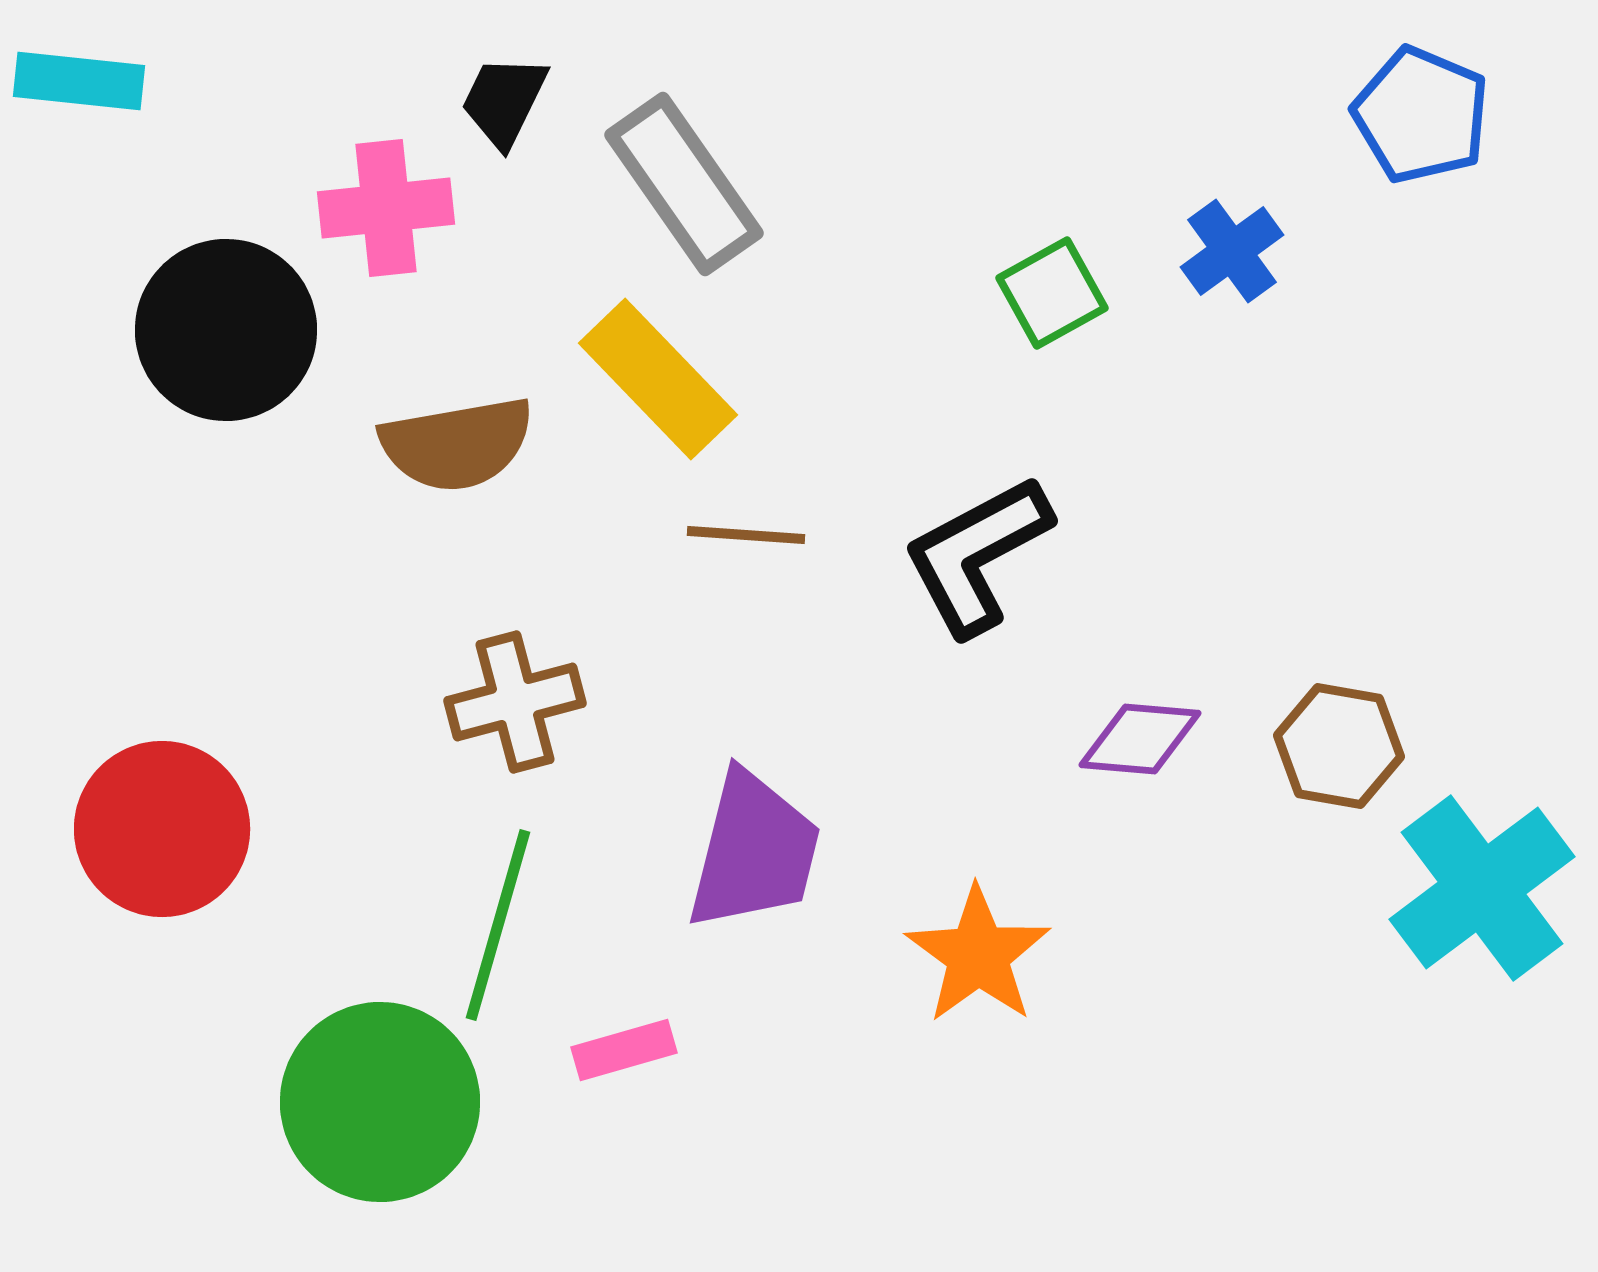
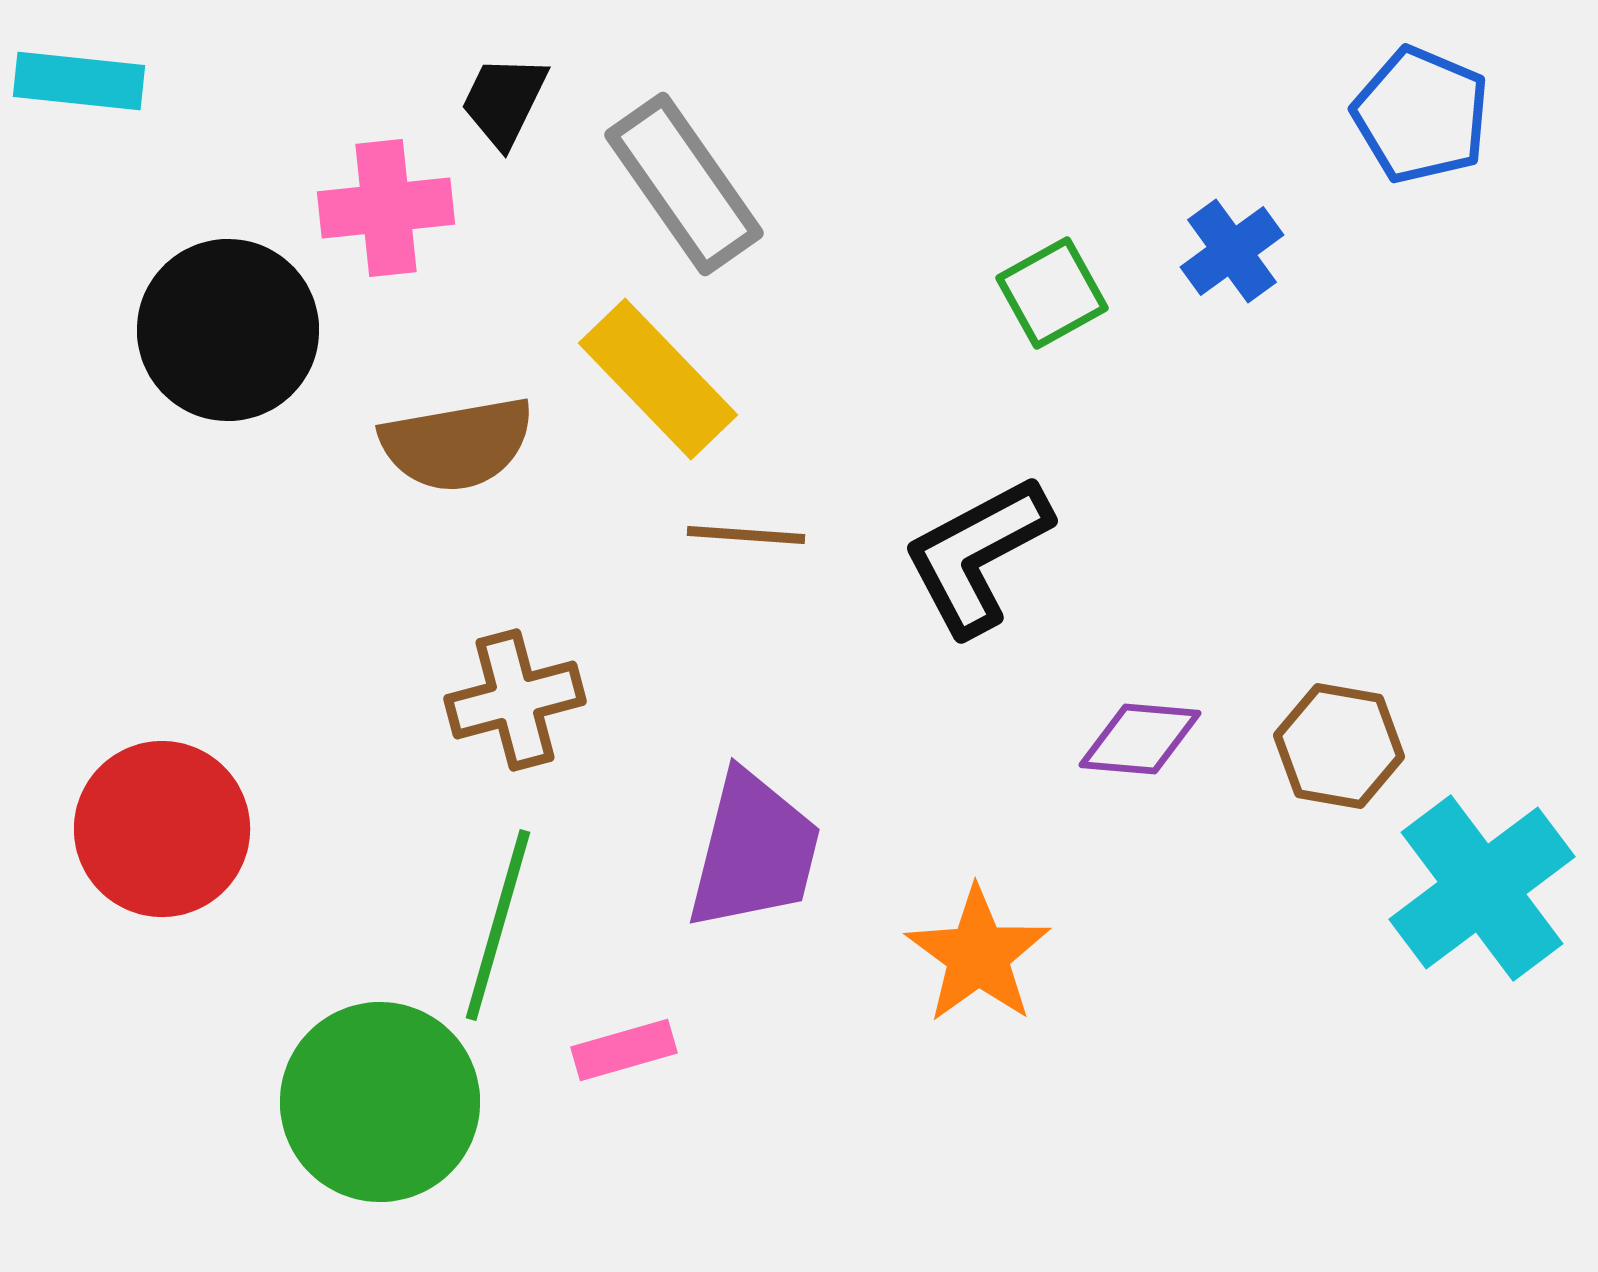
black circle: moved 2 px right
brown cross: moved 2 px up
